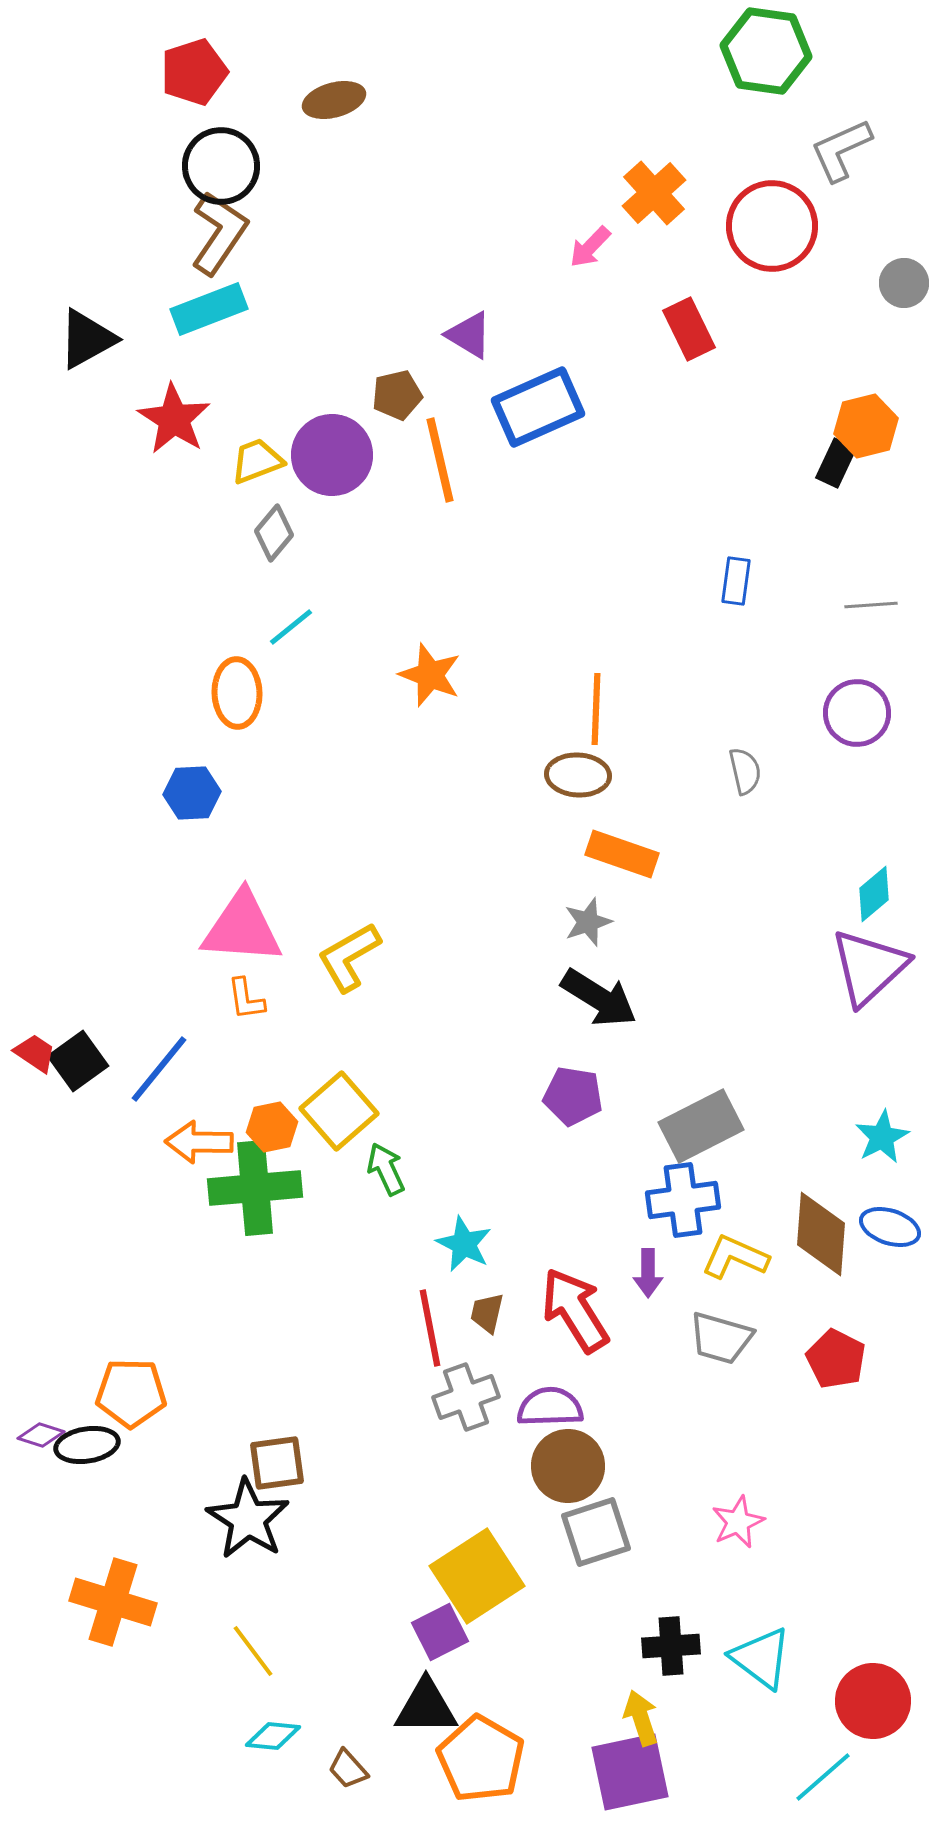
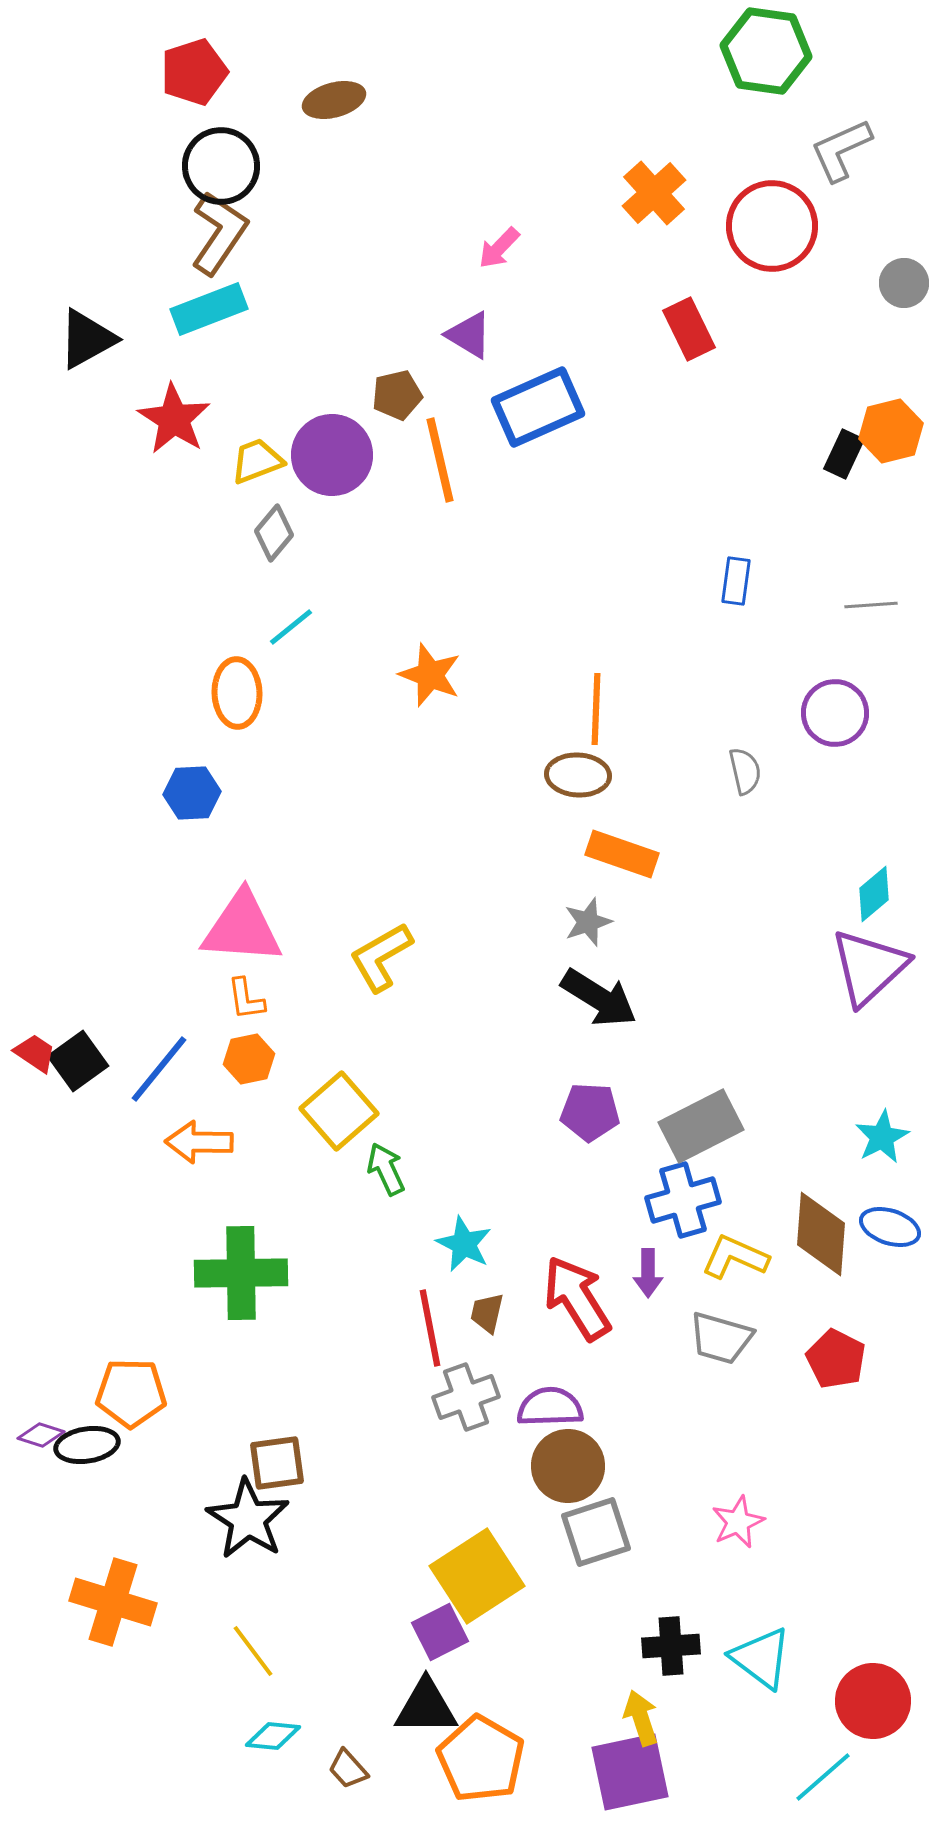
pink arrow at (590, 247): moved 91 px left, 1 px down
orange hexagon at (866, 426): moved 25 px right, 5 px down
black rectangle at (836, 463): moved 8 px right, 9 px up
purple circle at (857, 713): moved 22 px left
yellow L-shape at (349, 957): moved 32 px right
purple pentagon at (573, 1096): moved 17 px right, 16 px down; rotated 6 degrees counterclockwise
orange hexagon at (272, 1127): moved 23 px left, 68 px up
green cross at (255, 1188): moved 14 px left, 85 px down; rotated 4 degrees clockwise
blue cross at (683, 1200): rotated 8 degrees counterclockwise
red arrow at (575, 1310): moved 2 px right, 12 px up
